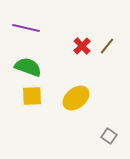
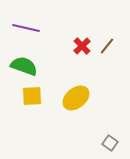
green semicircle: moved 4 px left, 1 px up
gray square: moved 1 px right, 7 px down
